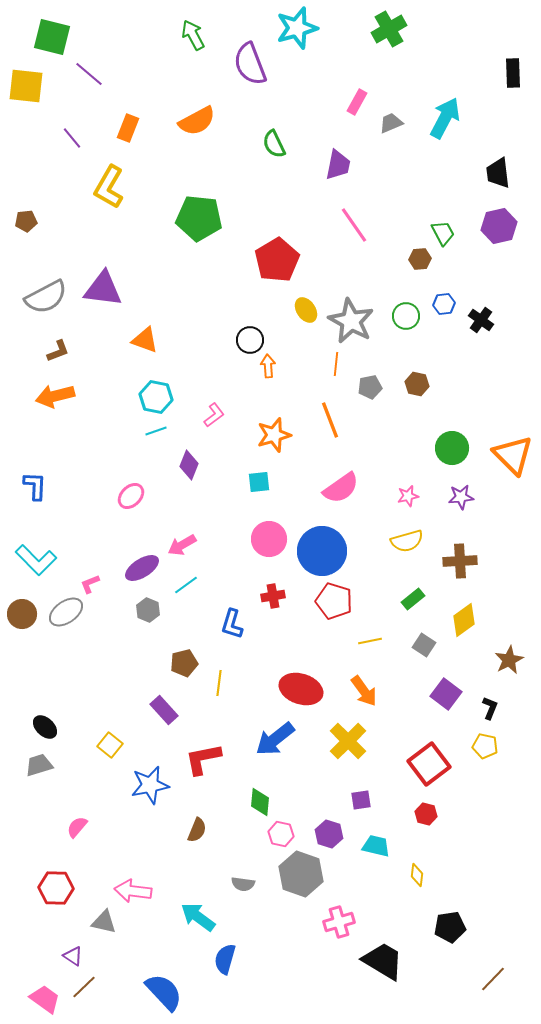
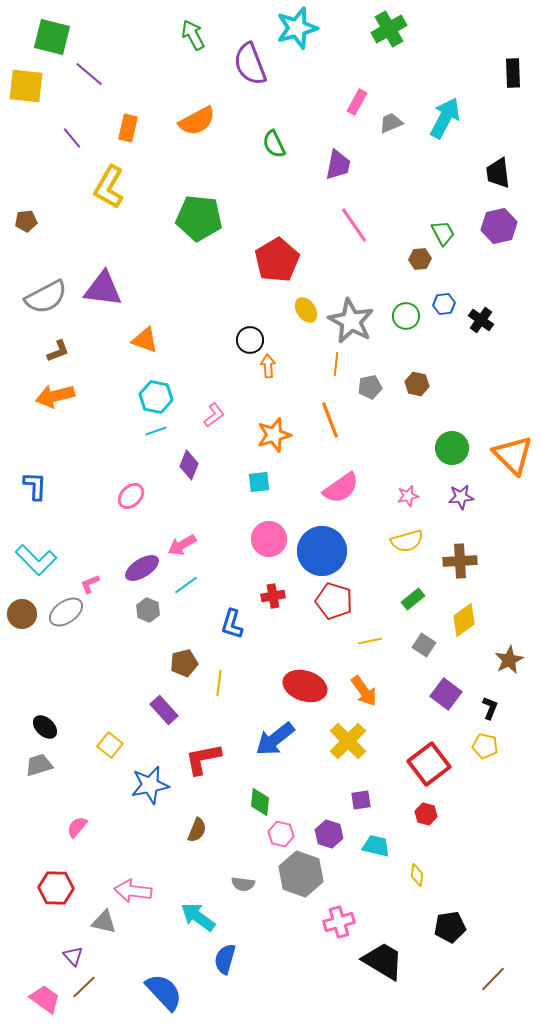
orange rectangle at (128, 128): rotated 8 degrees counterclockwise
red ellipse at (301, 689): moved 4 px right, 3 px up
purple triangle at (73, 956): rotated 15 degrees clockwise
